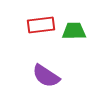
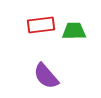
purple semicircle: rotated 16 degrees clockwise
